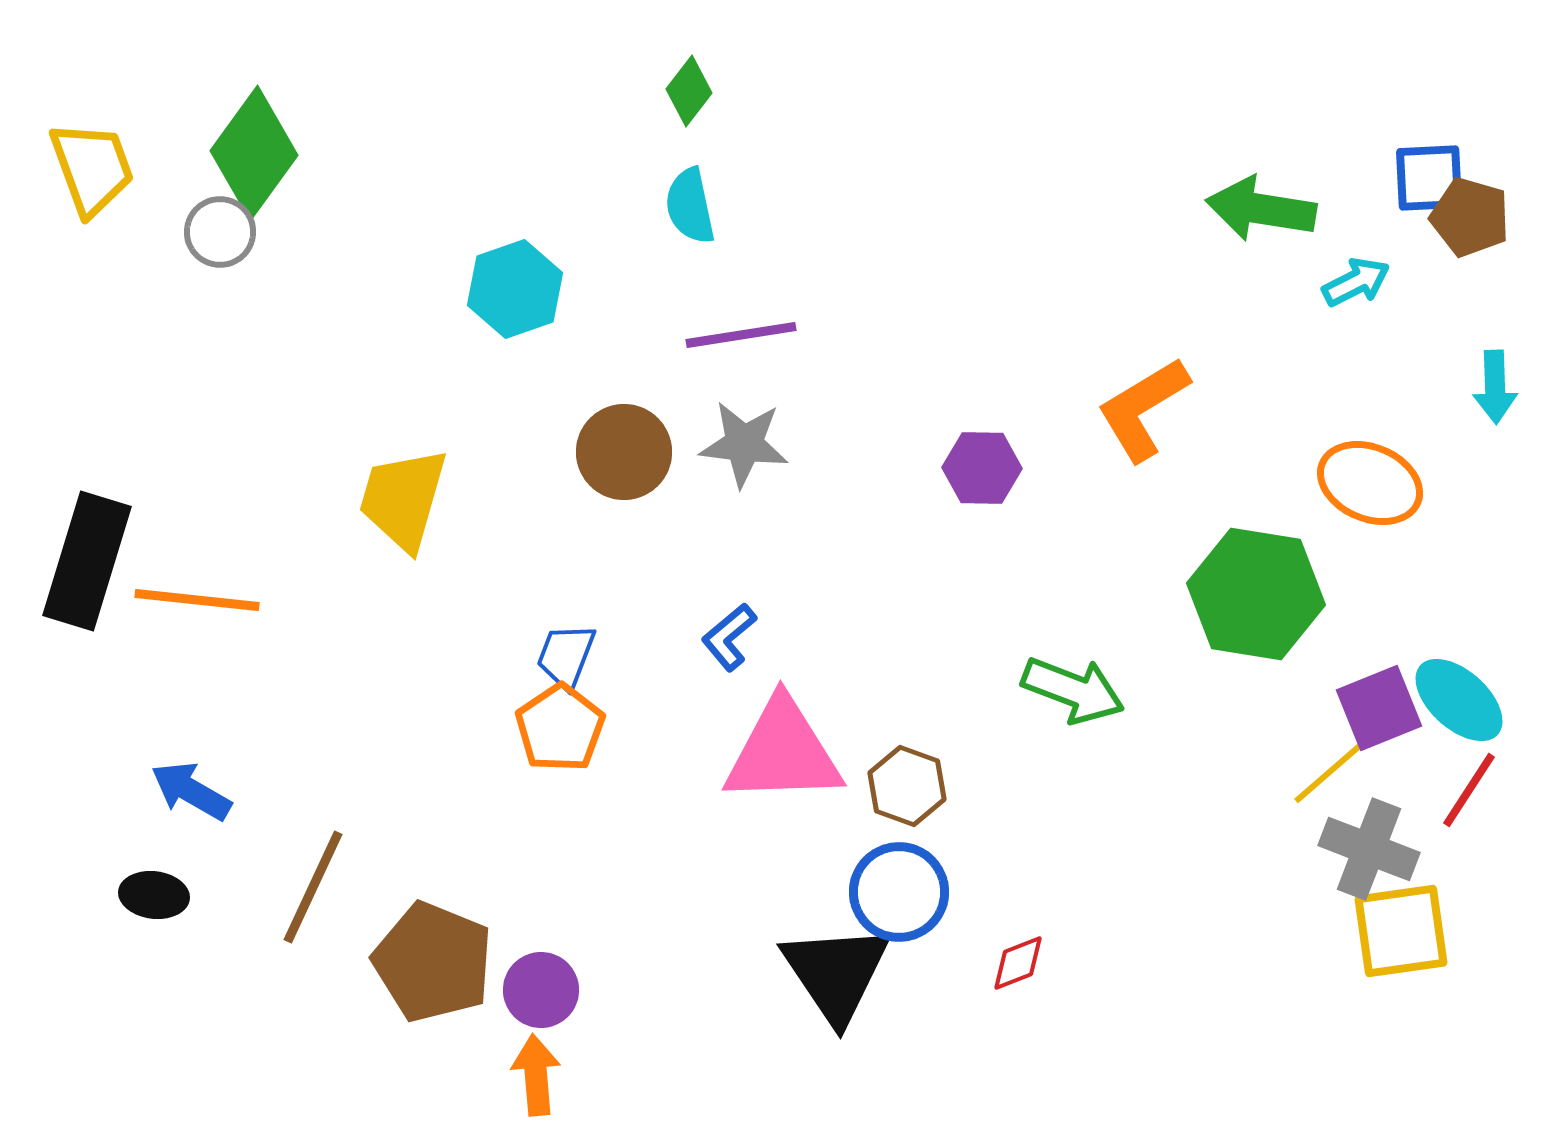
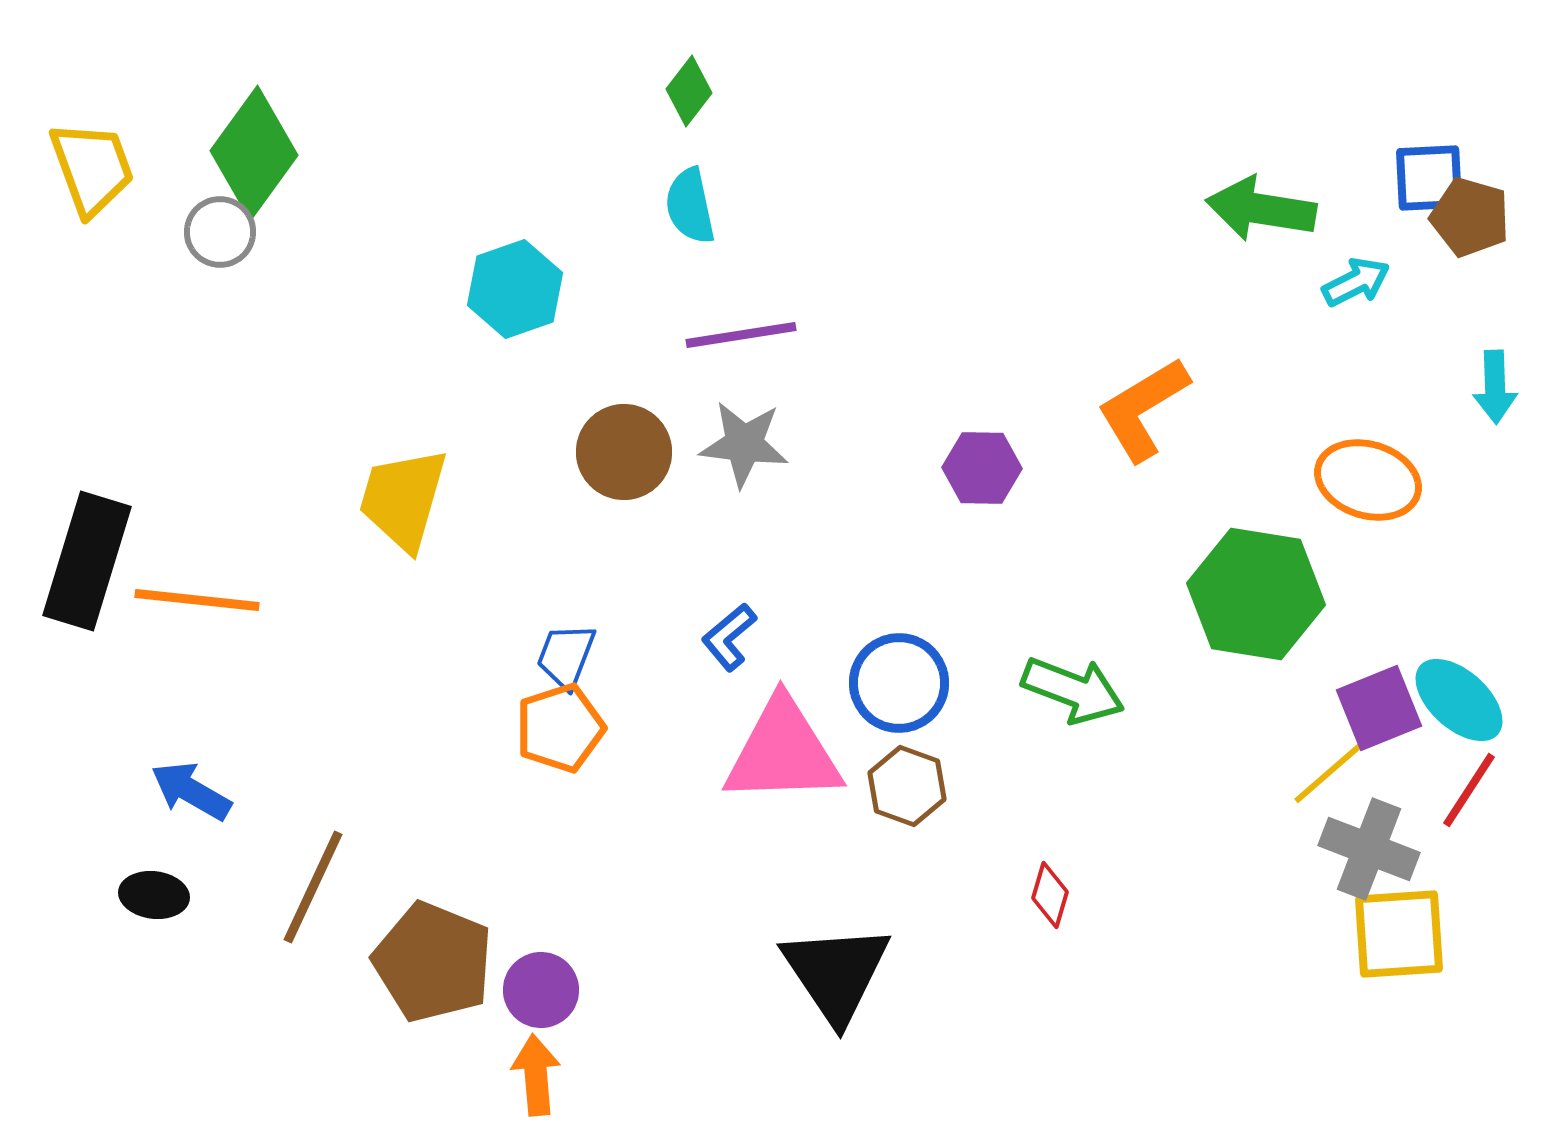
orange ellipse at (1370, 483): moved 2 px left, 3 px up; rotated 6 degrees counterclockwise
orange pentagon at (560, 728): rotated 16 degrees clockwise
blue circle at (899, 892): moved 209 px up
yellow square at (1401, 931): moved 2 px left, 3 px down; rotated 4 degrees clockwise
red diamond at (1018, 963): moved 32 px right, 68 px up; rotated 52 degrees counterclockwise
